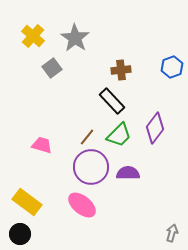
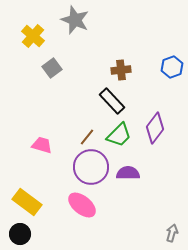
gray star: moved 18 px up; rotated 12 degrees counterclockwise
